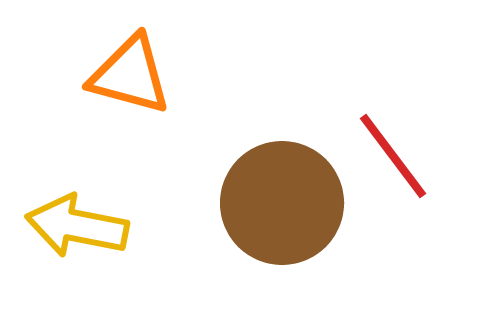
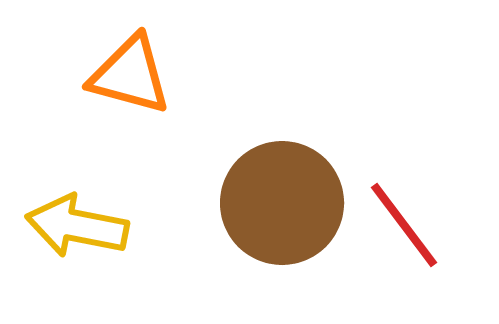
red line: moved 11 px right, 69 px down
